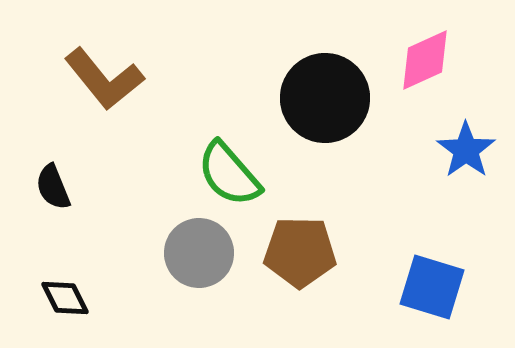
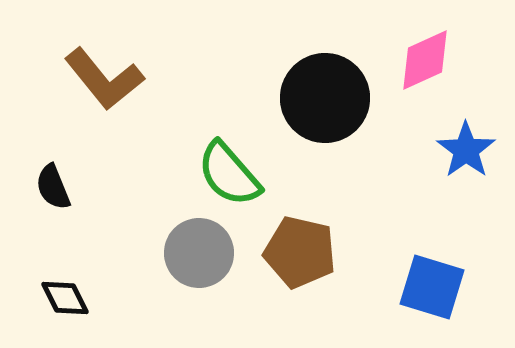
brown pentagon: rotated 12 degrees clockwise
